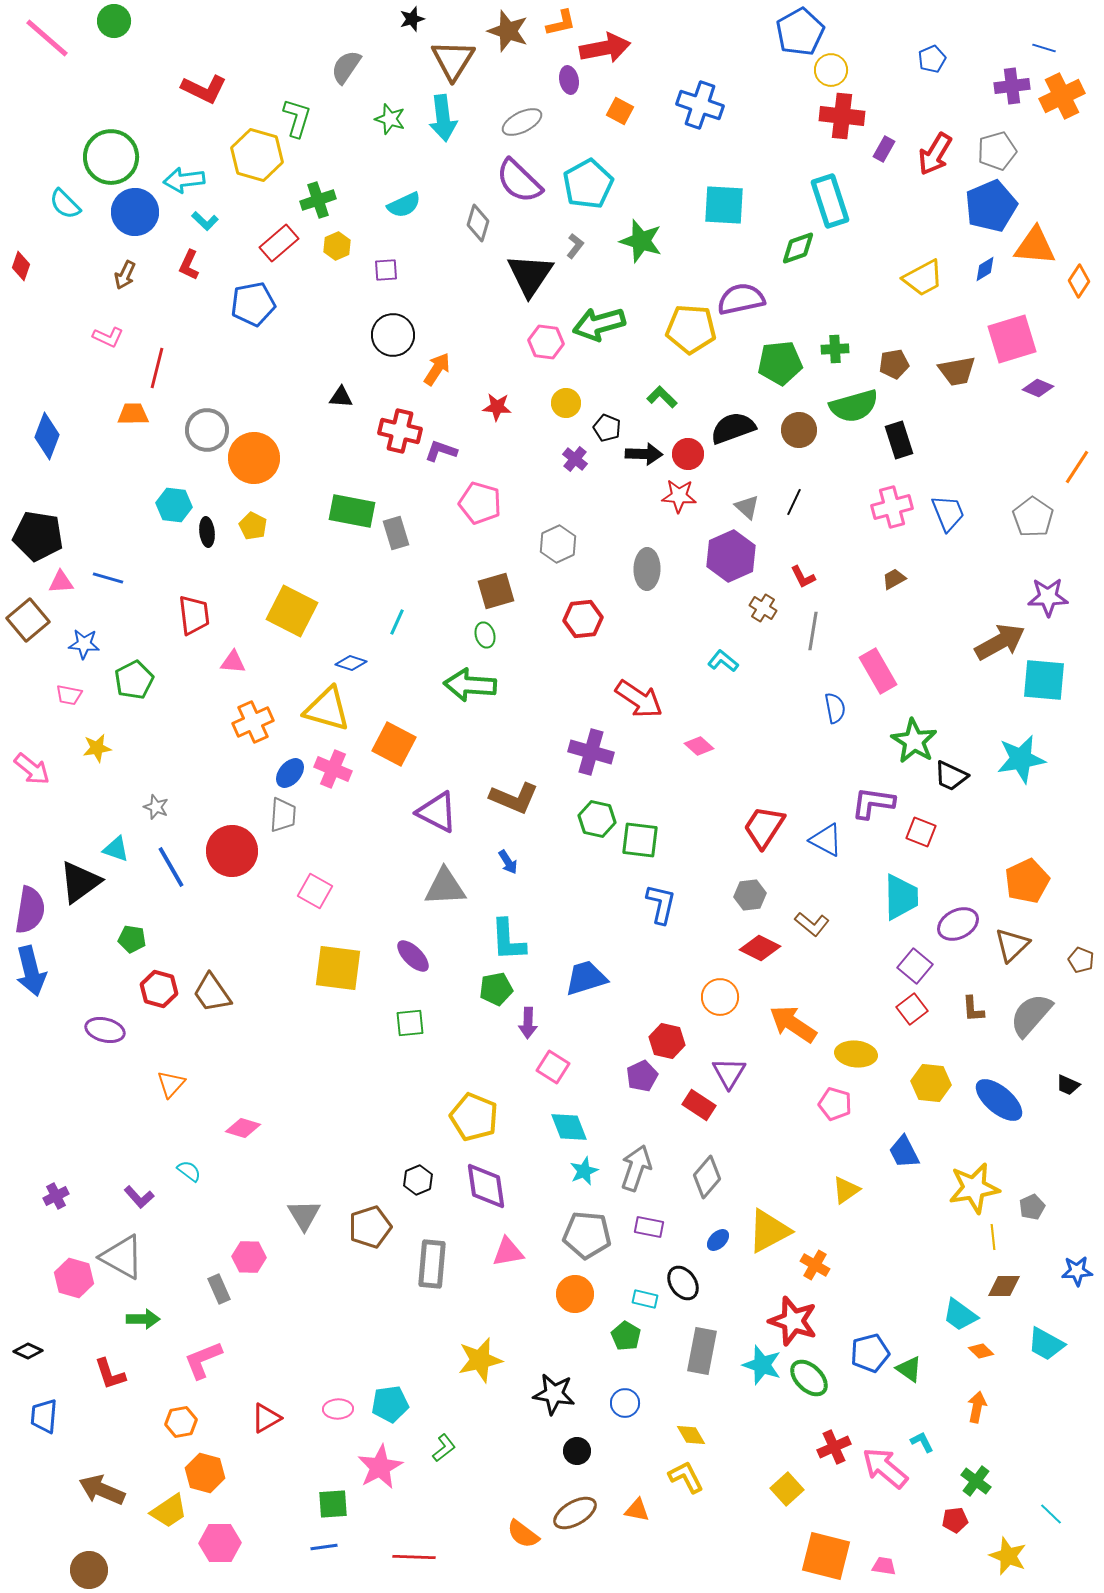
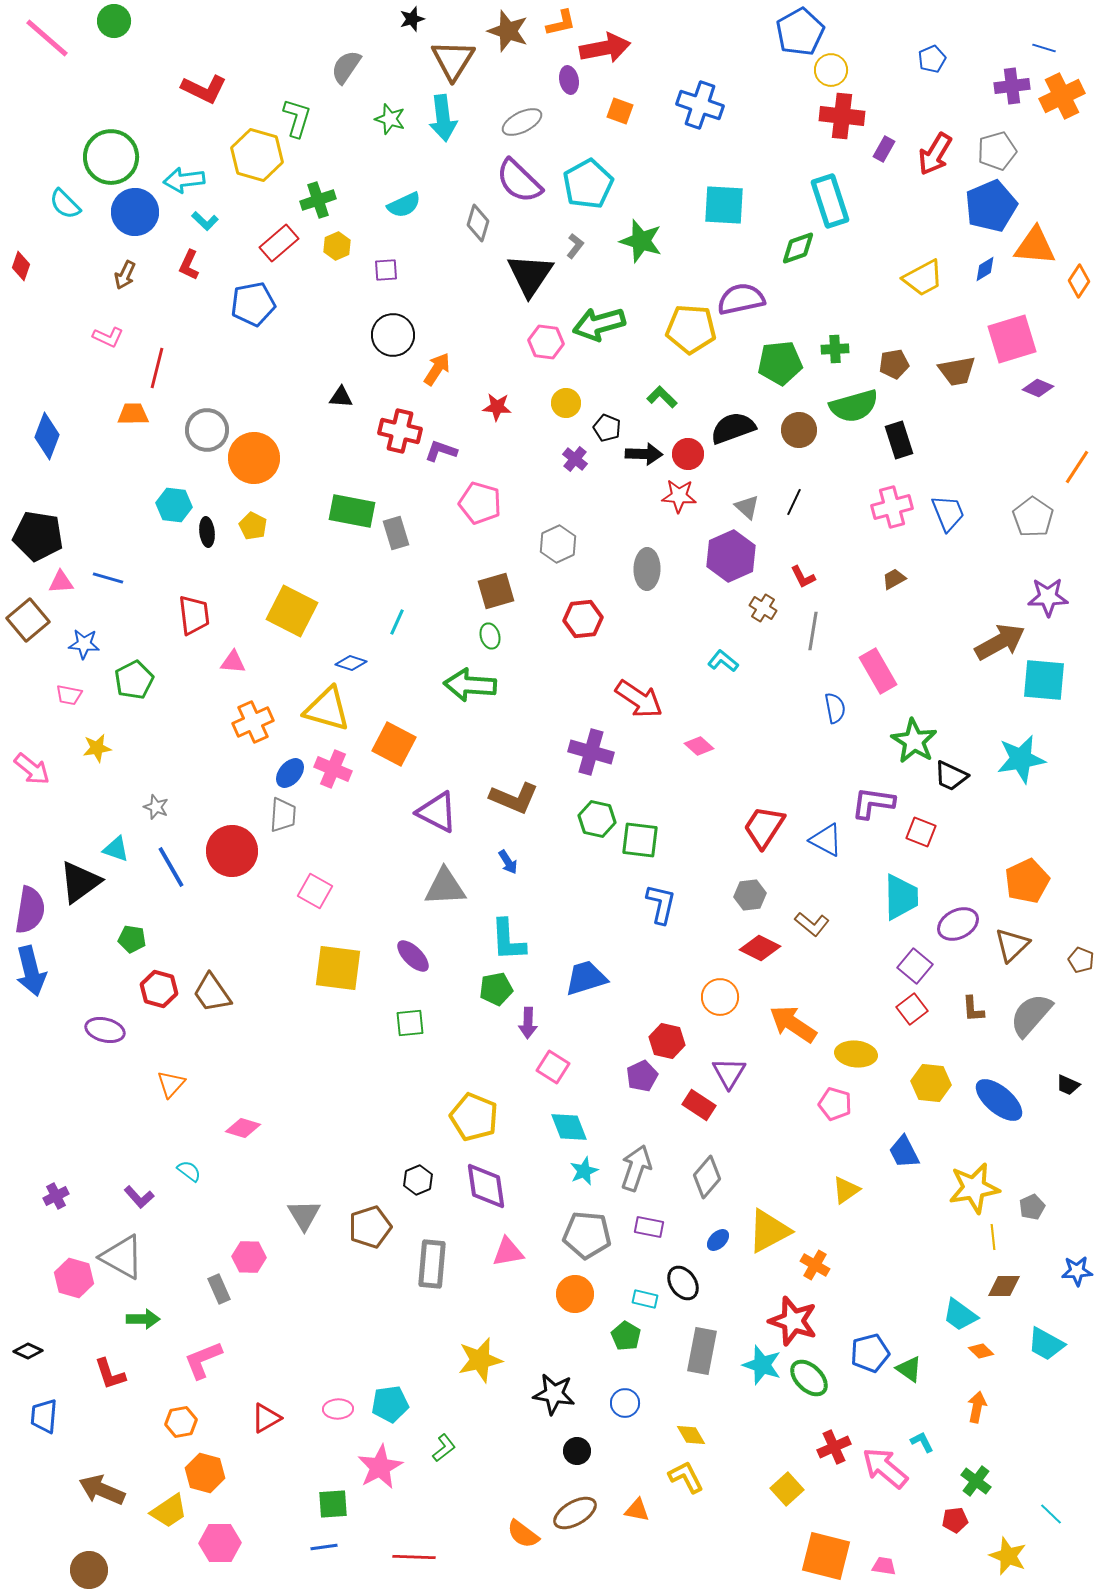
orange square at (620, 111): rotated 8 degrees counterclockwise
green ellipse at (485, 635): moved 5 px right, 1 px down
